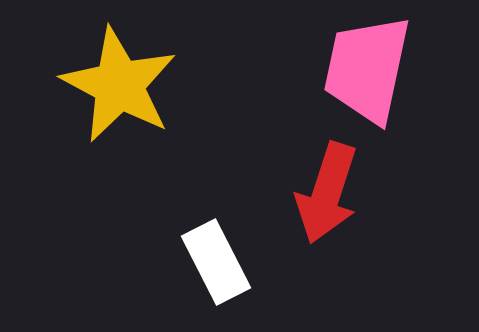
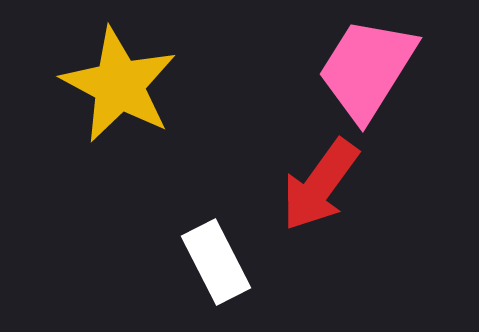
pink trapezoid: rotated 20 degrees clockwise
red arrow: moved 7 px left, 8 px up; rotated 18 degrees clockwise
